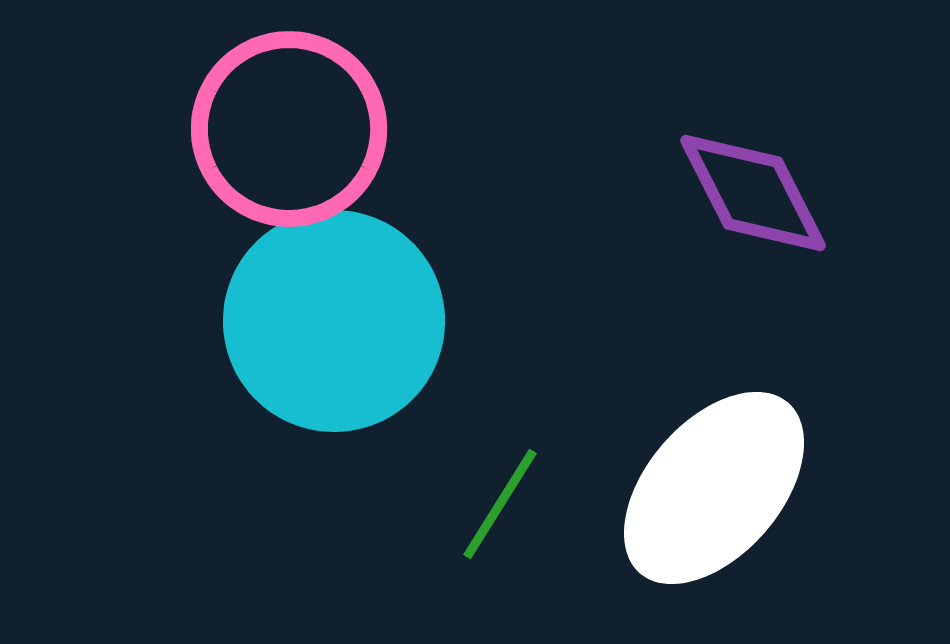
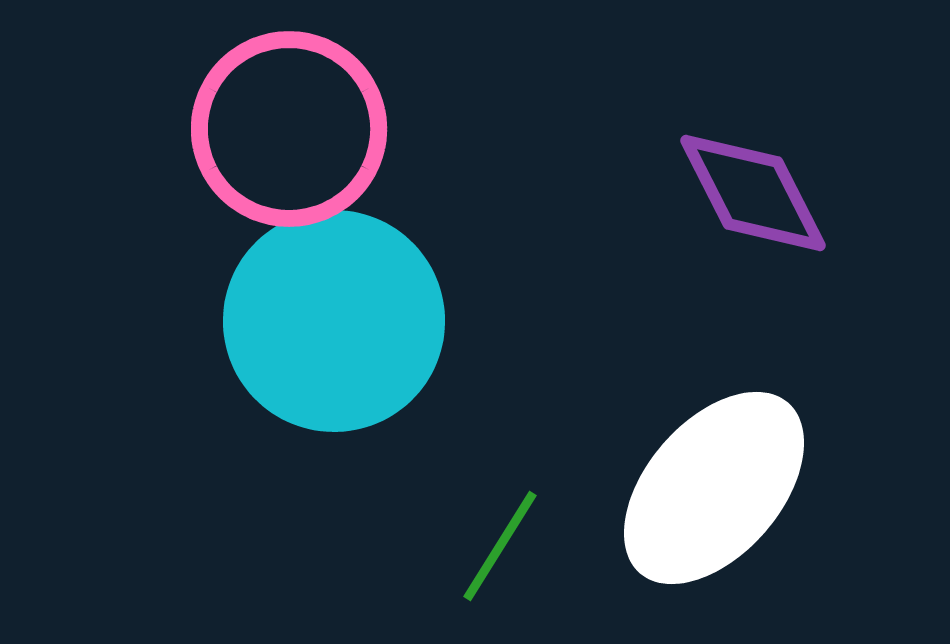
green line: moved 42 px down
